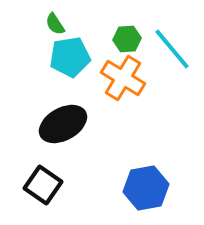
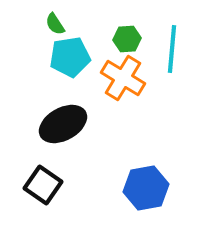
cyan line: rotated 45 degrees clockwise
